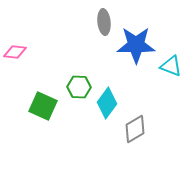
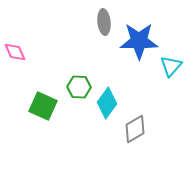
blue star: moved 3 px right, 4 px up
pink diamond: rotated 60 degrees clockwise
cyan triangle: rotated 50 degrees clockwise
